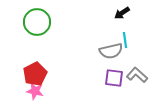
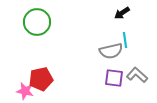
red pentagon: moved 6 px right, 5 px down; rotated 15 degrees clockwise
pink star: moved 10 px left
